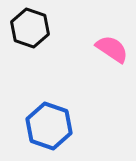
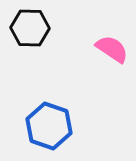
black hexagon: rotated 18 degrees counterclockwise
